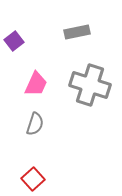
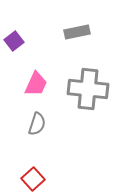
gray cross: moved 2 px left, 4 px down; rotated 12 degrees counterclockwise
gray semicircle: moved 2 px right
